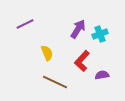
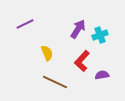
cyan cross: moved 1 px down
